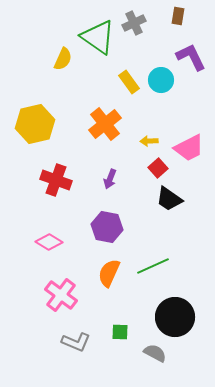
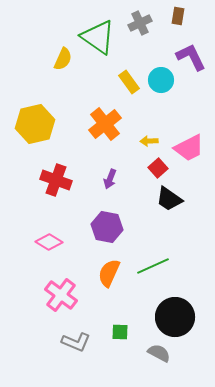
gray cross: moved 6 px right
gray semicircle: moved 4 px right
